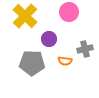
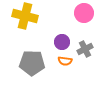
pink circle: moved 15 px right, 1 px down
yellow cross: rotated 30 degrees counterclockwise
purple circle: moved 13 px right, 3 px down
gray cross: rotated 14 degrees counterclockwise
